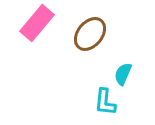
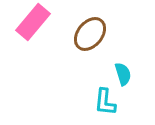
pink rectangle: moved 4 px left, 1 px up
cyan semicircle: rotated 140 degrees clockwise
